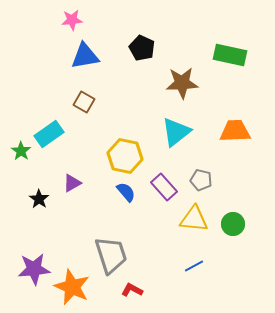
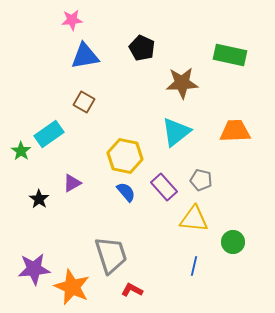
green circle: moved 18 px down
blue line: rotated 48 degrees counterclockwise
